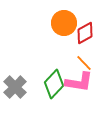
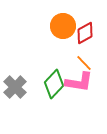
orange circle: moved 1 px left, 3 px down
